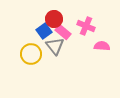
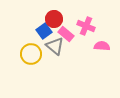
pink rectangle: moved 3 px right, 2 px down
gray triangle: rotated 12 degrees counterclockwise
